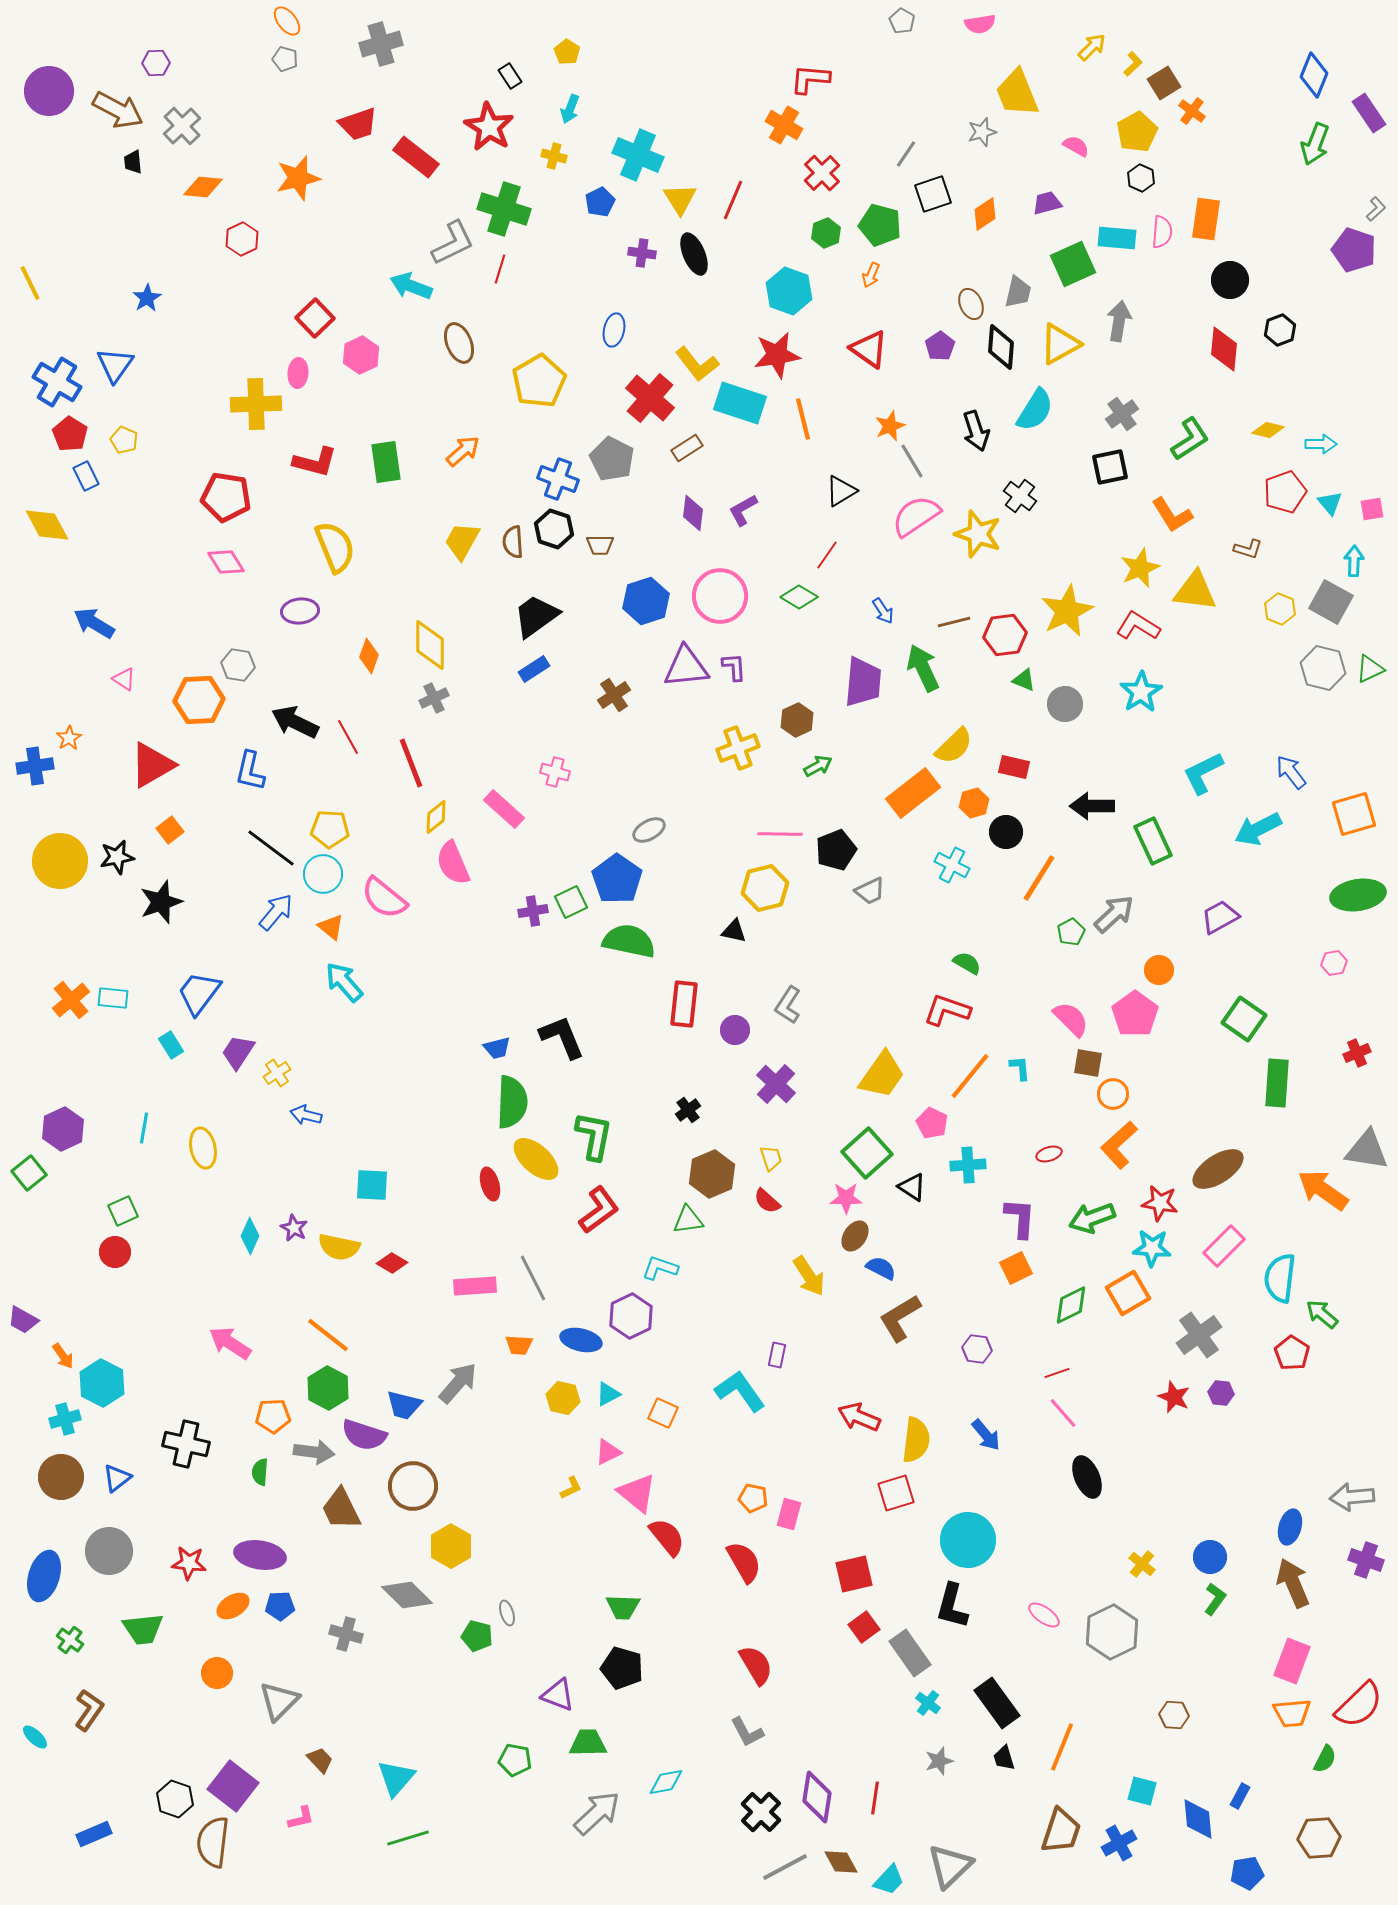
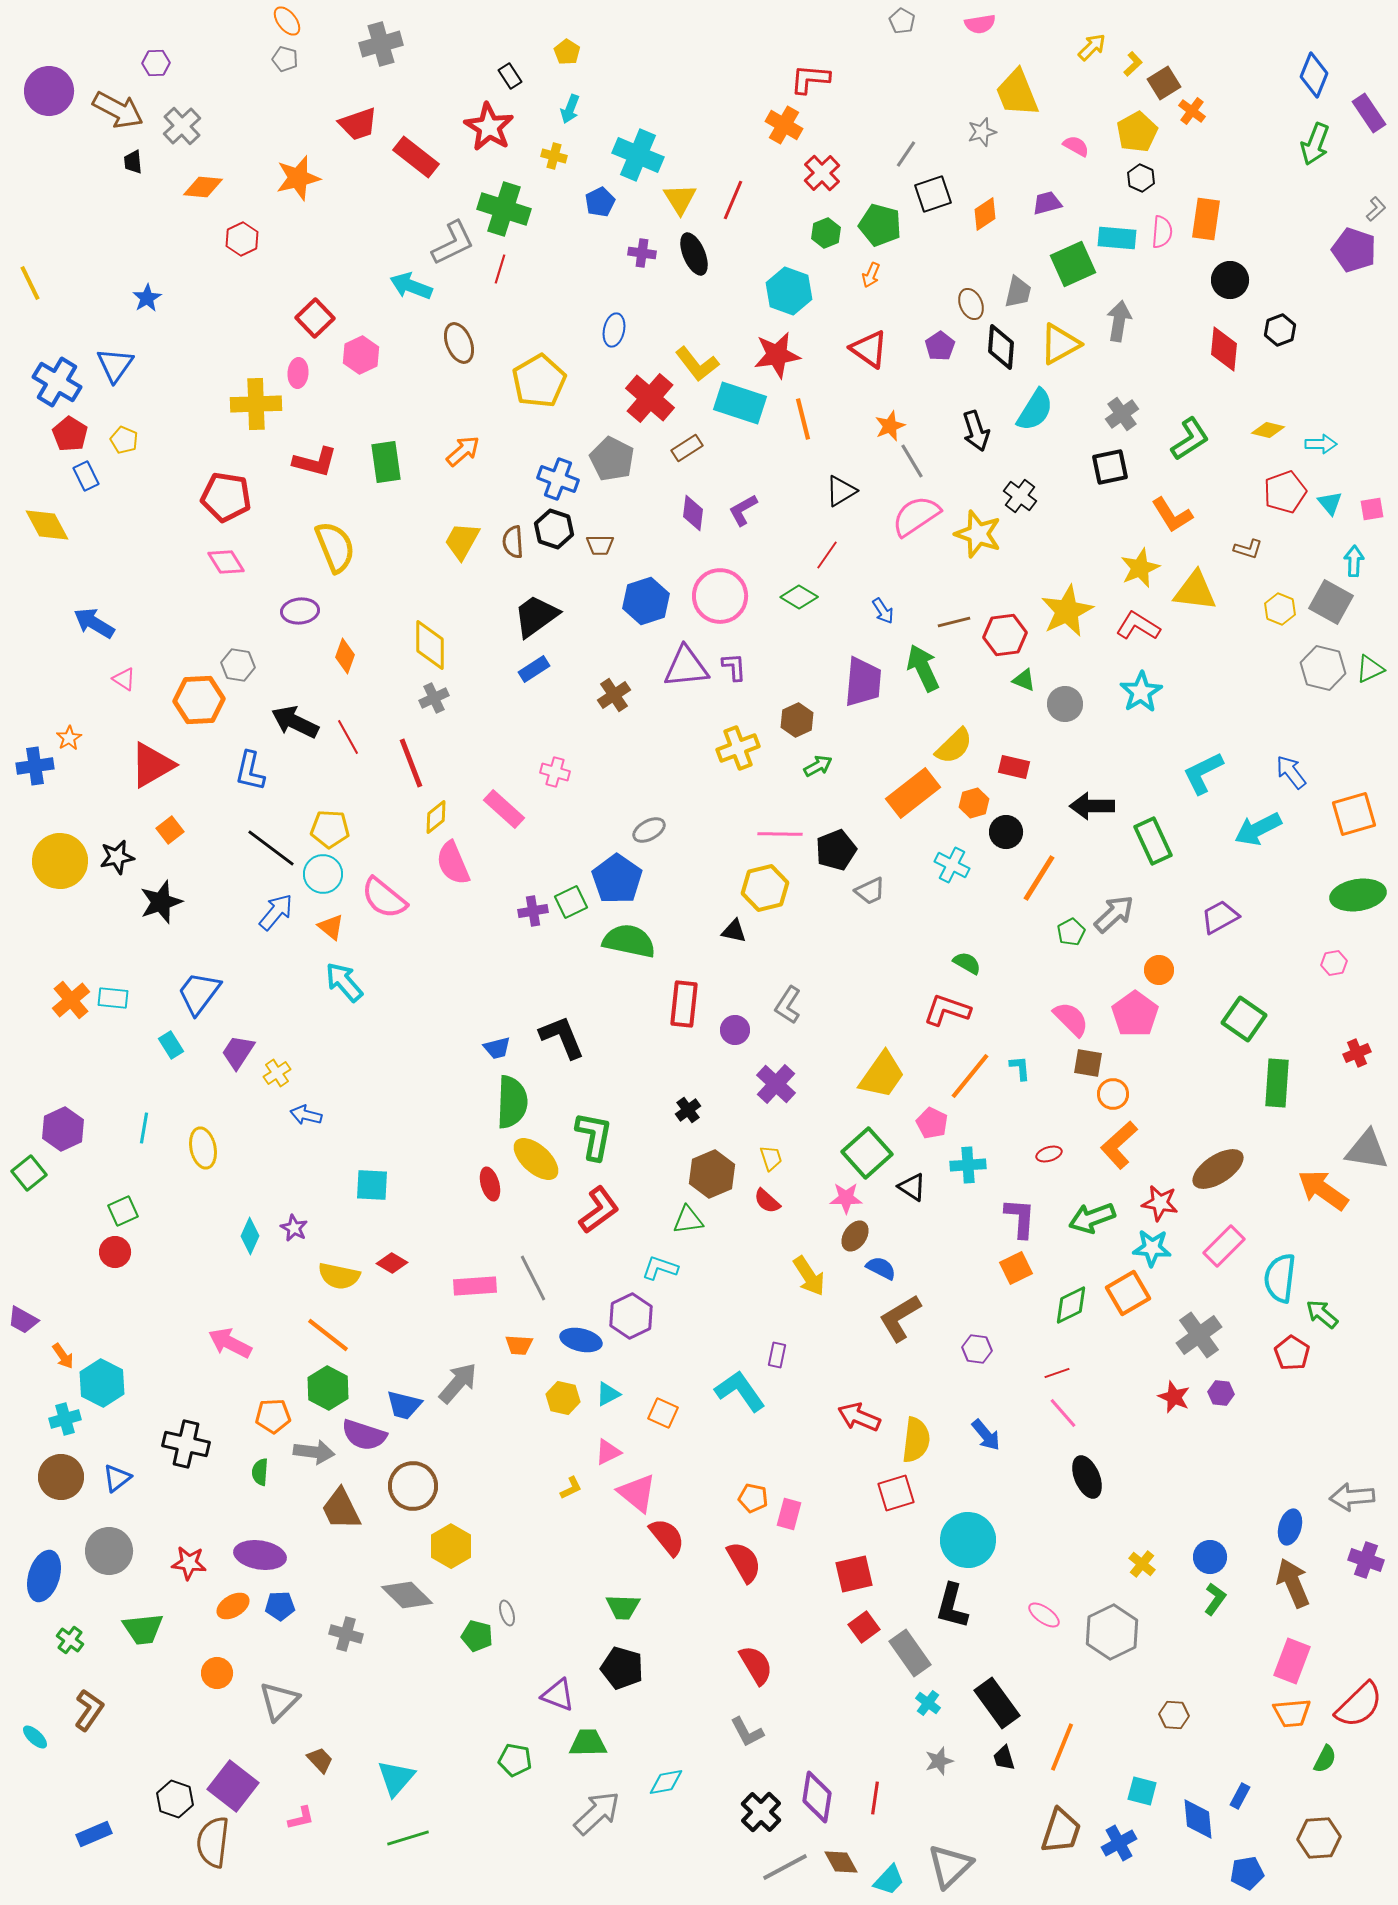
orange diamond at (369, 656): moved 24 px left
yellow semicircle at (339, 1247): moved 29 px down
pink arrow at (230, 1343): rotated 6 degrees counterclockwise
